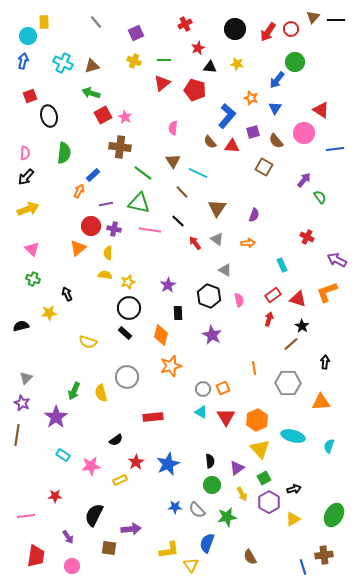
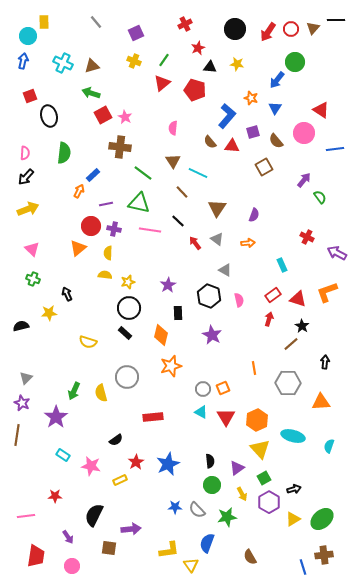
brown triangle at (313, 17): moved 11 px down
green line at (164, 60): rotated 56 degrees counterclockwise
brown square at (264, 167): rotated 30 degrees clockwise
purple arrow at (337, 260): moved 7 px up
pink star at (91, 466): rotated 18 degrees clockwise
green ellipse at (334, 515): moved 12 px left, 4 px down; rotated 20 degrees clockwise
